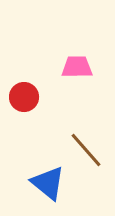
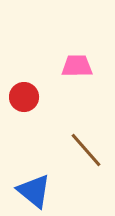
pink trapezoid: moved 1 px up
blue triangle: moved 14 px left, 8 px down
